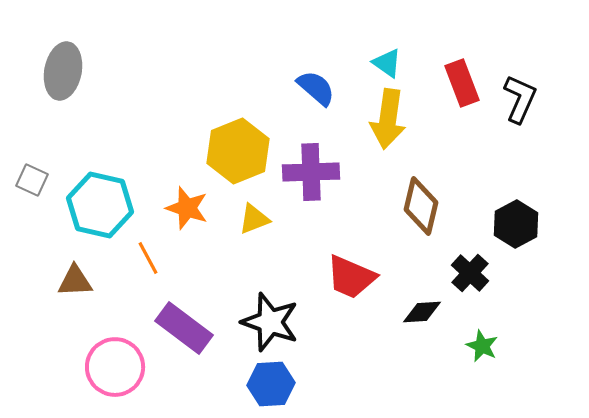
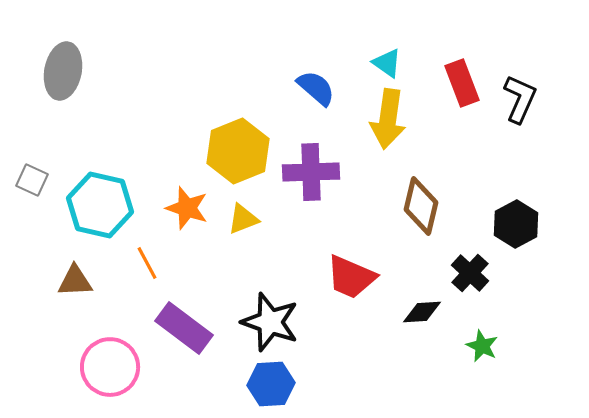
yellow triangle: moved 11 px left
orange line: moved 1 px left, 5 px down
pink circle: moved 5 px left
